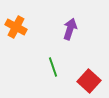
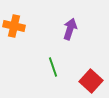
orange cross: moved 2 px left, 1 px up; rotated 15 degrees counterclockwise
red square: moved 2 px right
